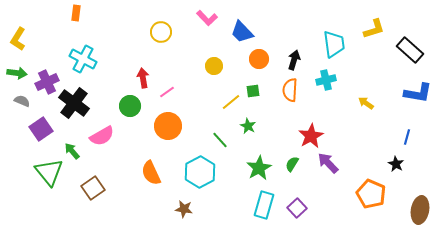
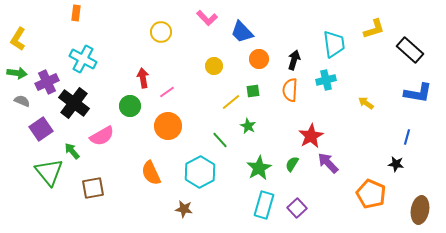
black star at (396, 164): rotated 21 degrees counterclockwise
brown square at (93, 188): rotated 25 degrees clockwise
